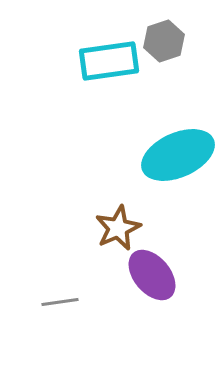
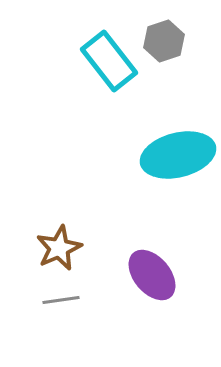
cyan rectangle: rotated 60 degrees clockwise
cyan ellipse: rotated 10 degrees clockwise
brown star: moved 59 px left, 20 px down
gray line: moved 1 px right, 2 px up
